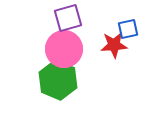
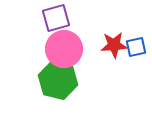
purple square: moved 12 px left
blue square: moved 8 px right, 18 px down
green hexagon: rotated 9 degrees counterclockwise
